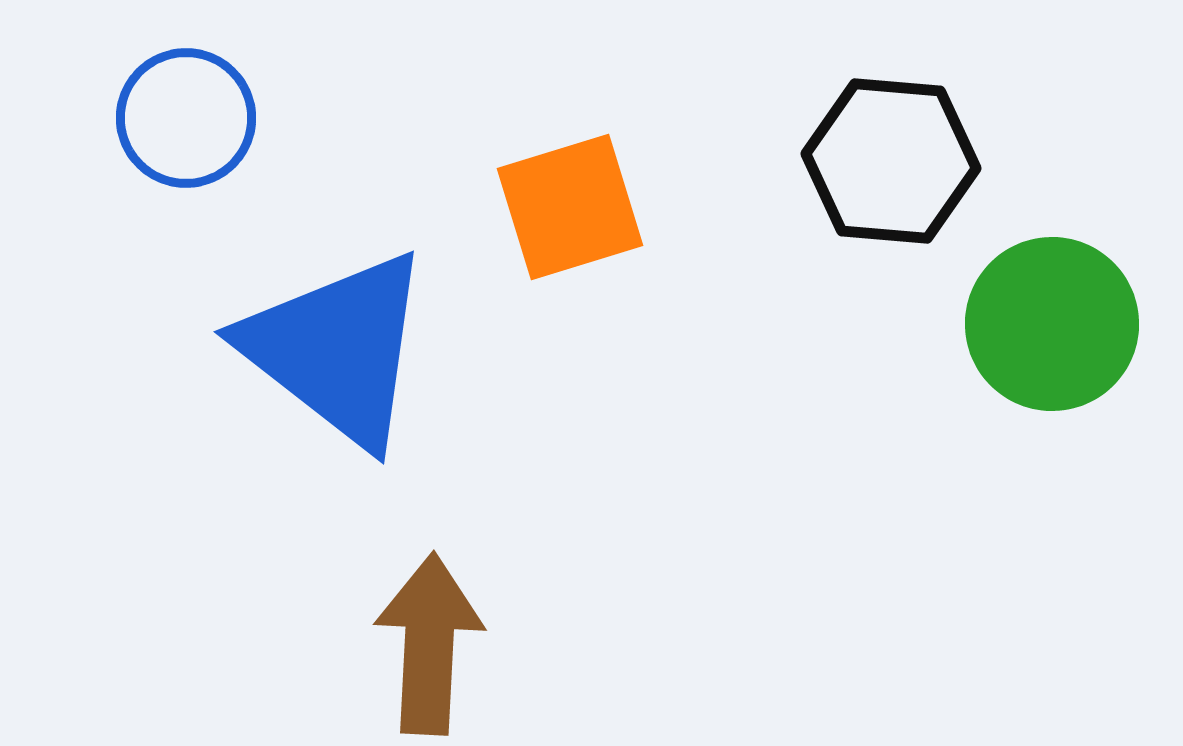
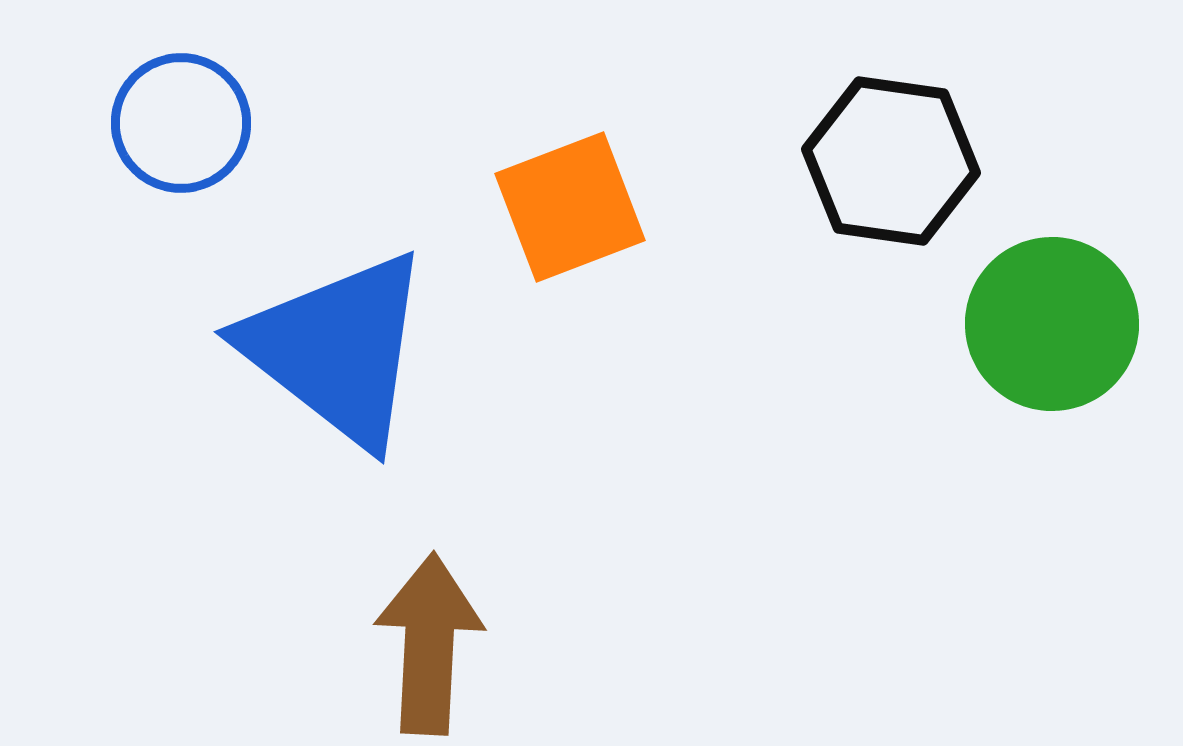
blue circle: moved 5 px left, 5 px down
black hexagon: rotated 3 degrees clockwise
orange square: rotated 4 degrees counterclockwise
